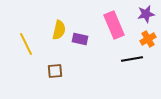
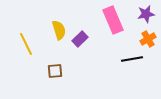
pink rectangle: moved 1 px left, 5 px up
yellow semicircle: rotated 30 degrees counterclockwise
purple rectangle: rotated 56 degrees counterclockwise
